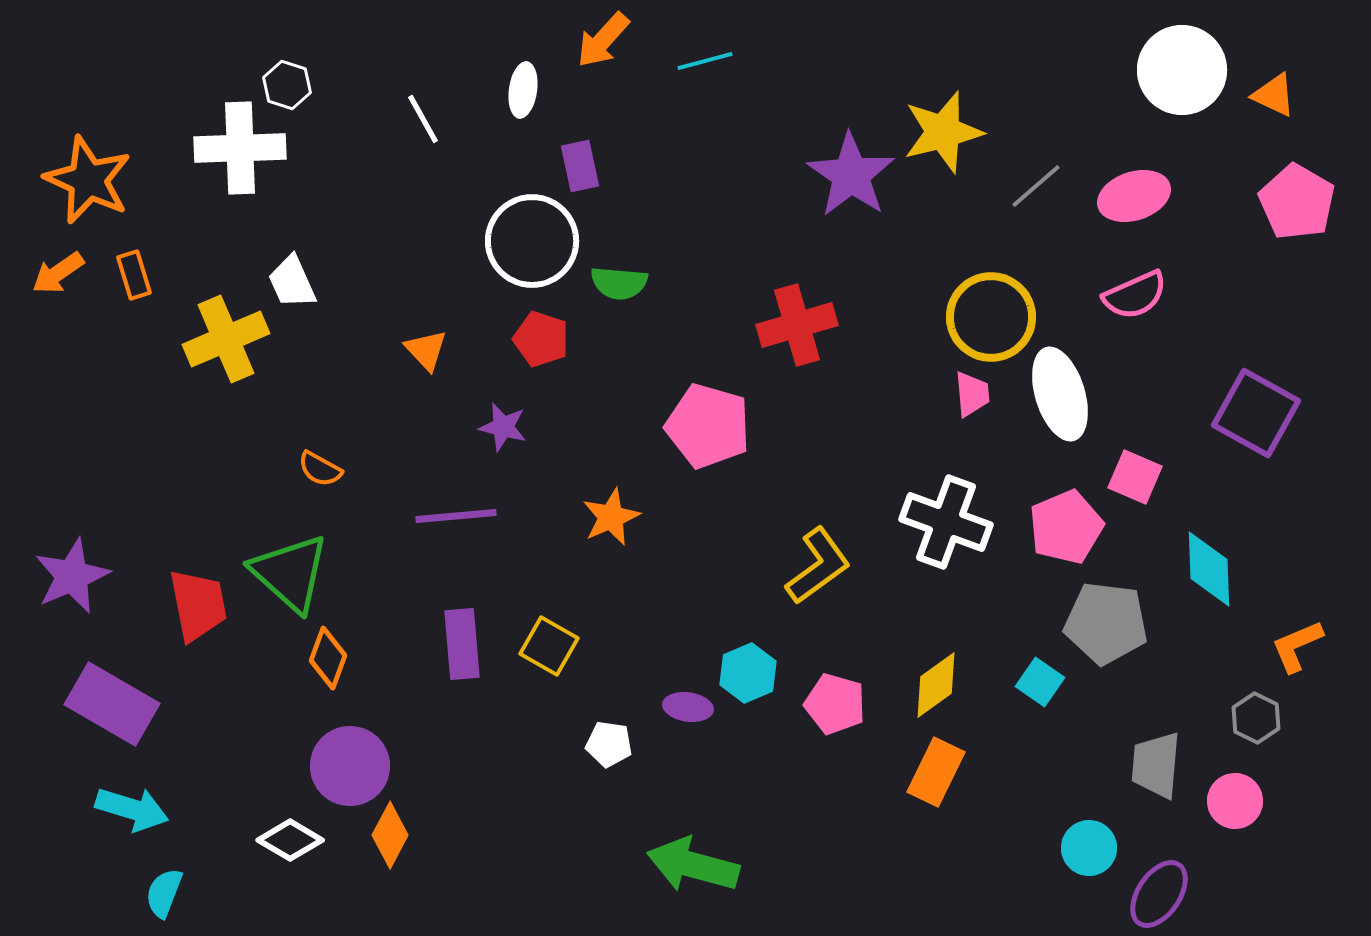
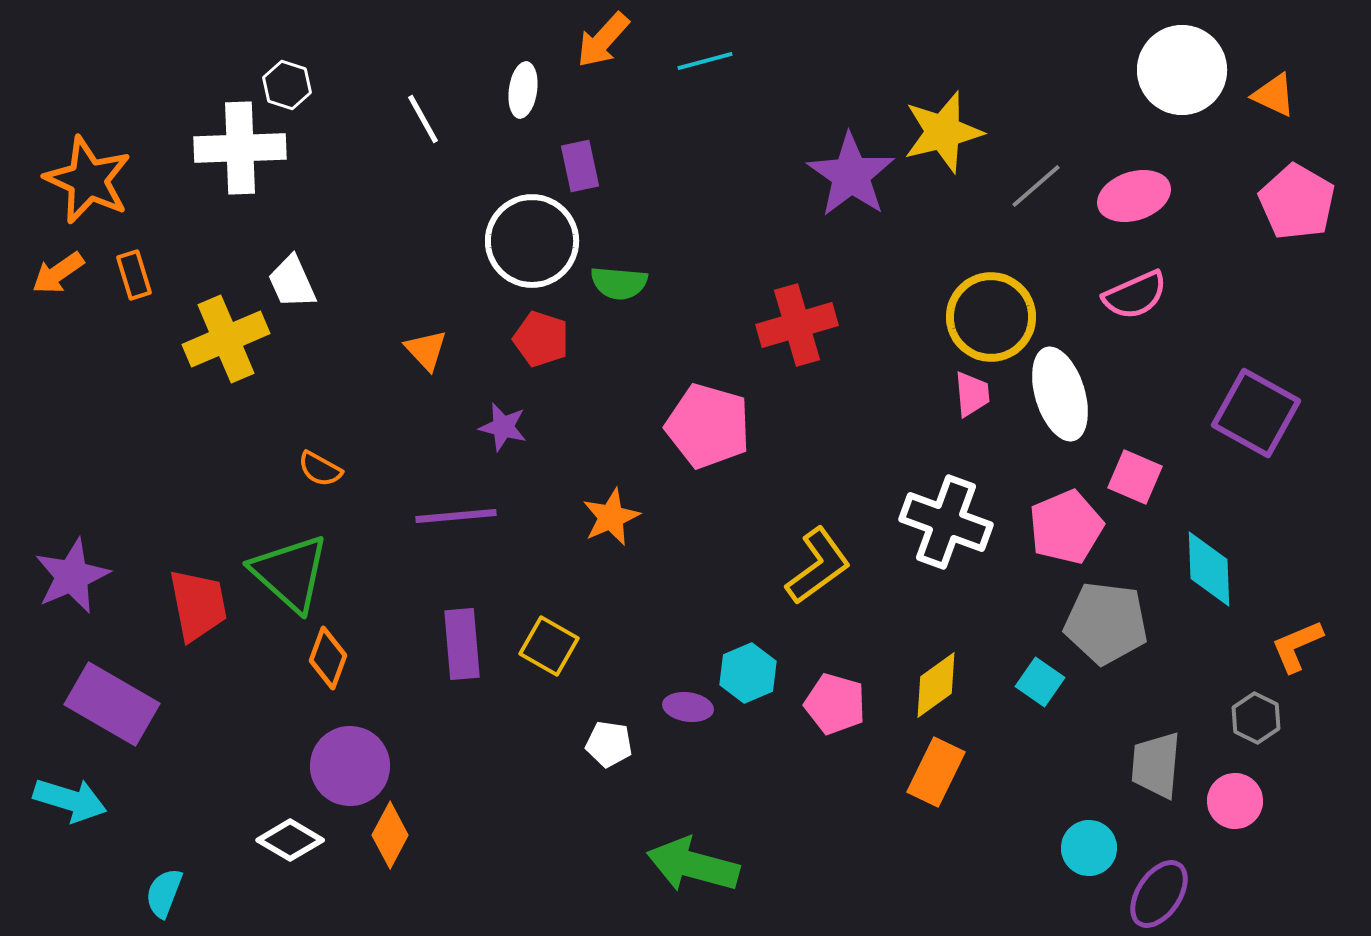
cyan arrow at (132, 809): moved 62 px left, 9 px up
